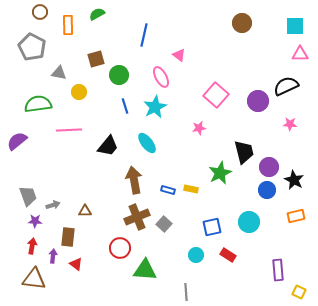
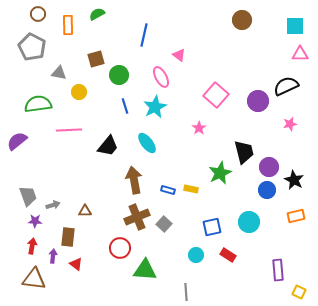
brown circle at (40, 12): moved 2 px left, 2 px down
brown circle at (242, 23): moved 3 px up
pink star at (290, 124): rotated 16 degrees counterclockwise
pink star at (199, 128): rotated 24 degrees counterclockwise
